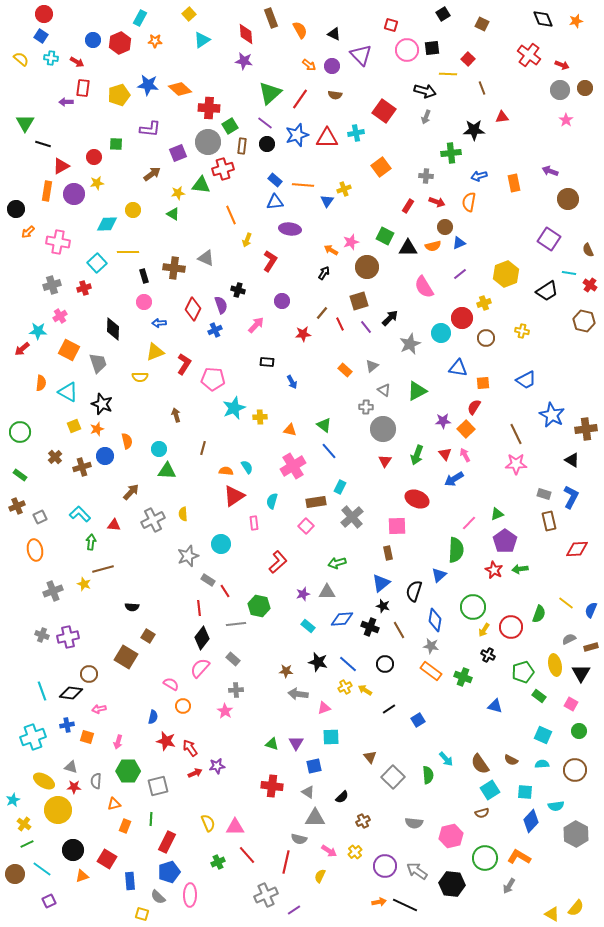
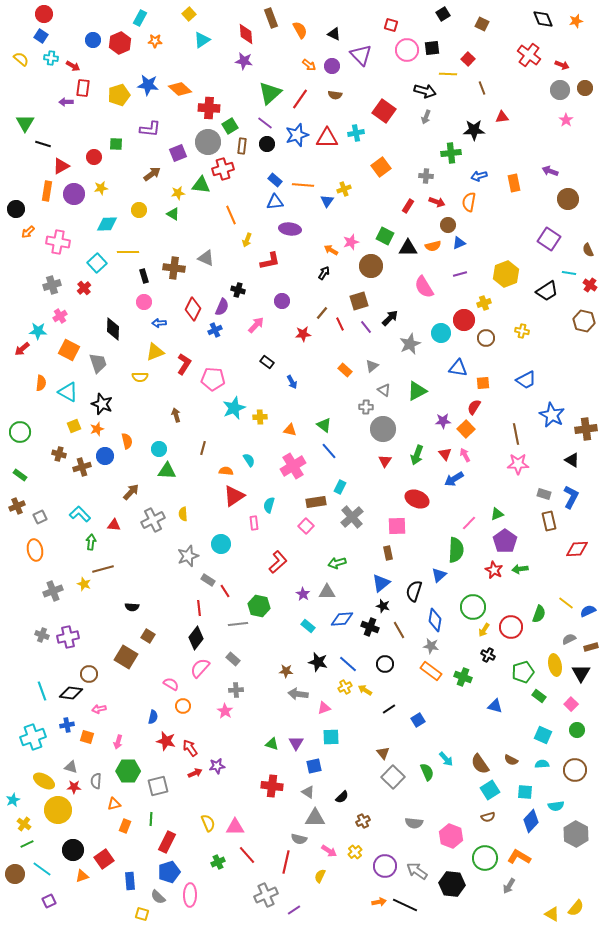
red arrow at (77, 62): moved 4 px left, 4 px down
yellow star at (97, 183): moved 4 px right, 5 px down
yellow circle at (133, 210): moved 6 px right
brown circle at (445, 227): moved 3 px right, 2 px up
red L-shape at (270, 261): rotated 45 degrees clockwise
brown circle at (367, 267): moved 4 px right, 1 px up
purple line at (460, 274): rotated 24 degrees clockwise
red cross at (84, 288): rotated 24 degrees counterclockwise
purple semicircle at (221, 305): moved 1 px right, 2 px down; rotated 42 degrees clockwise
red circle at (462, 318): moved 2 px right, 2 px down
black rectangle at (267, 362): rotated 32 degrees clockwise
brown line at (516, 434): rotated 15 degrees clockwise
brown cross at (55, 457): moved 4 px right, 3 px up; rotated 32 degrees counterclockwise
pink star at (516, 464): moved 2 px right
cyan semicircle at (247, 467): moved 2 px right, 7 px up
cyan semicircle at (272, 501): moved 3 px left, 4 px down
purple star at (303, 594): rotated 24 degrees counterclockwise
blue semicircle at (591, 610): moved 3 px left, 1 px down; rotated 42 degrees clockwise
gray line at (236, 624): moved 2 px right
black diamond at (202, 638): moved 6 px left
pink square at (571, 704): rotated 16 degrees clockwise
green circle at (579, 731): moved 2 px left, 1 px up
brown triangle at (370, 757): moved 13 px right, 4 px up
green semicircle at (428, 775): moved 1 px left, 3 px up; rotated 18 degrees counterclockwise
brown semicircle at (482, 813): moved 6 px right, 4 px down
pink hexagon at (451, 836): rotated 25 degrees counterclockwise
red square at (107, 859): moved 3 px left; rotated 24 degrees clockwise
